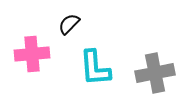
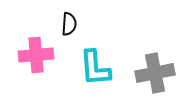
black semicircle: rotated 140 degrees clockwise
pink cross: moved 4 px right, 1 px down
